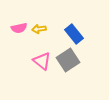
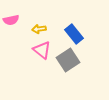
pink semicircle: moved 8 px left, 8 px up
pink triangle: moved 11 px up
